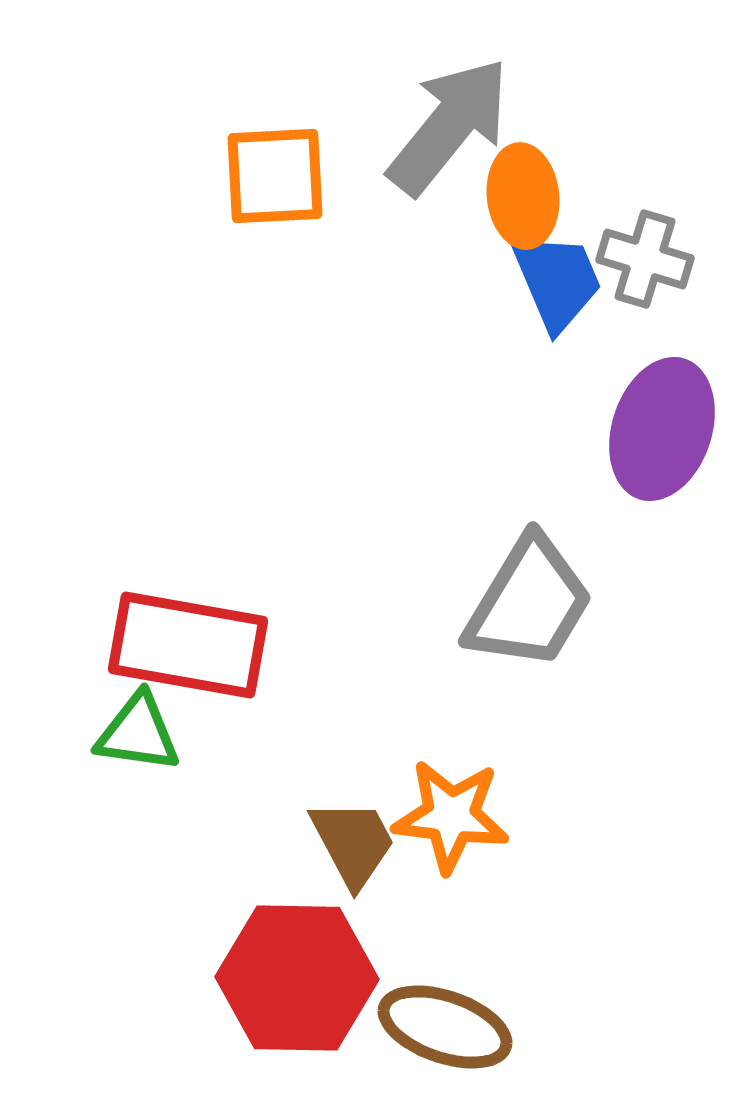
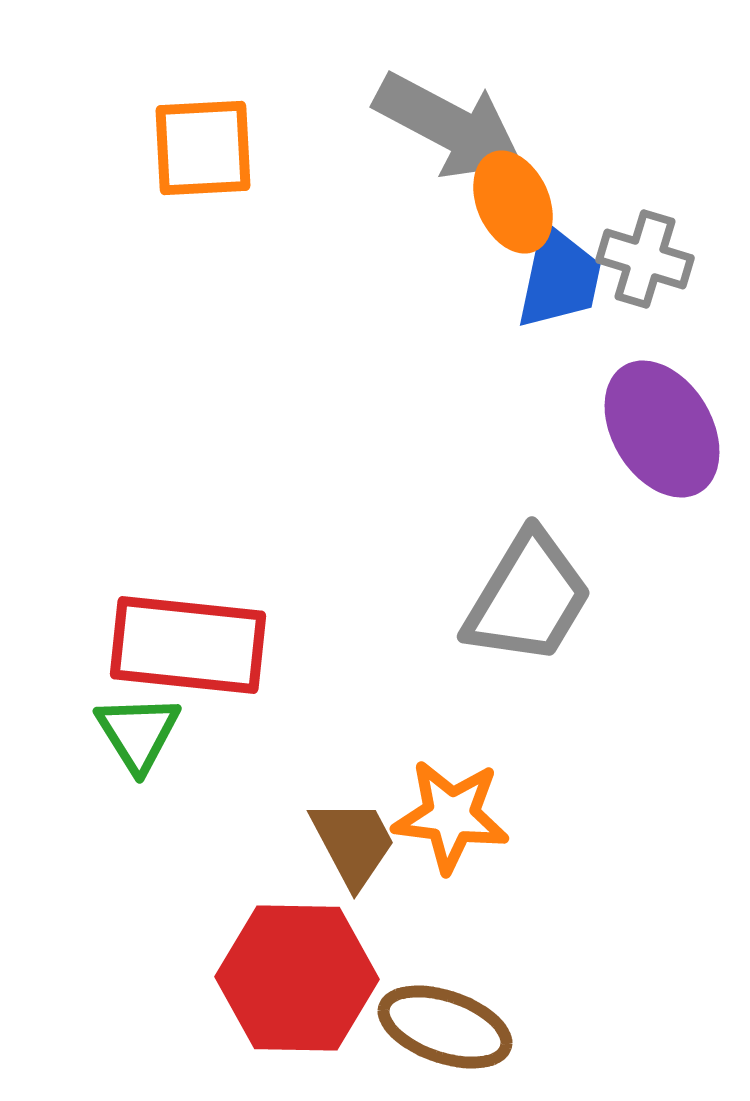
gray arrow: rotated 79 degrees clockwise
orange square: moved 72 px left, 28 px up
orange ellipse: moved 10 px left, 6 px down; rotated 18 degrees counterclockwise
blue trapezoid: moved 2 px right, 3 px up; rotated 35 degrees clockwise
purple ellipse: rotated 49 degrees counterclockwise
gray trapezoid: moved 1 px left, 5 px up
red rectangle: rotated 4 degrees counterclockwise
green triangle: rotated 50 degrees clockwise
